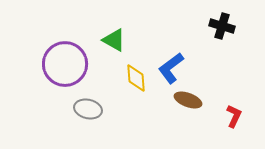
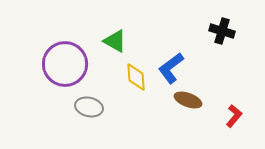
black cross: moved 5 px down
green triangle: moved 1 px right, 1 px down
yellow diamond: moved 1 px up
gray ellipse: moved 1 px right, 2 px up
red L-shape: rotated 15 degrees clockwise
